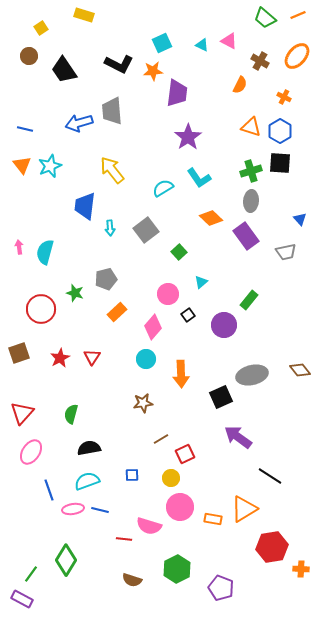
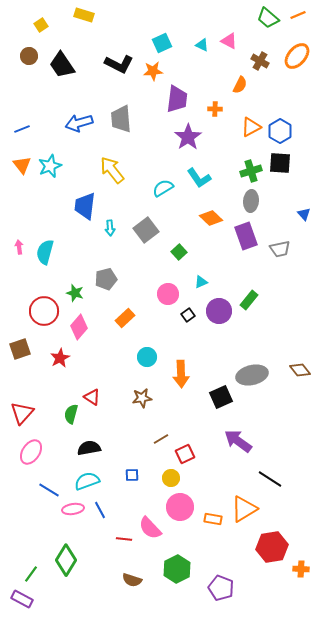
green trapezoid at (265, 18): moved 3 px right
yellow square at (41, 28): moved 3 px up
black trapezoid at (64, 70): moved 2 px left, 5 px up
purple trapezoid at (177, 93): moved 6 px down
orange cross at (284, 97): moved 69 px left, 12 px down; rotated 24 degrees counterclockwise
gray trapezoid at (112, 111): moved 9 px right, 8 px down
orange triangle at (251, 127): rotated 45 degrees counterclockwise
blue line at (25, 129): moved 3 px left; rotated 35 degrees counterclockwise
blue triangle at (300, 219): moved 4 px right, 5 px up
purple rectangle at (246, 236): rotated 16 degrees clockwise
gray trapezoid at (286, 252): moved 6 px left, 3 px up
cyan triangle at (201, 282): rotated 16 degrees clockwise
red circle at (41, 309): moved 3 px right, 2 px down
orange rectangle at (117, 312): moved 8 px right, 6 px down
purple circle at (224, 325): moved 5 px left, 14 px up
pink diamond at (153, 327): moved 74 px left
brown square at (19, 353): moved 1 px right, 4 px up
red triangle at (92, 357): moved 40 px down; rotated 30 degrees counterclockwise
cyan circle at (146, 359): moved 1 px right, 2 px up
brown star at (143, 403): moved 1 px left, 5 px up
purple arrow at (238, 437): moved 4 px down
black line at (270, 476): moved 3 px down
blue line at (49, 490): rotated 40 degrees counterclockwise
blue line at (100, 510): rotated 48 degrees clockwise
pink semicircle at (149, 526): moved 1 px right, 2 px down; rotated 30 degrees clockwise
